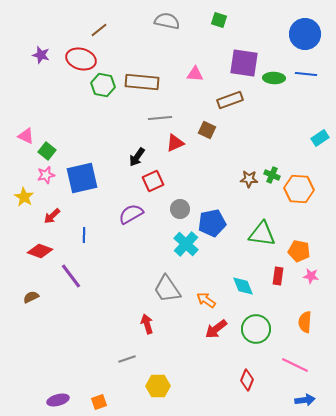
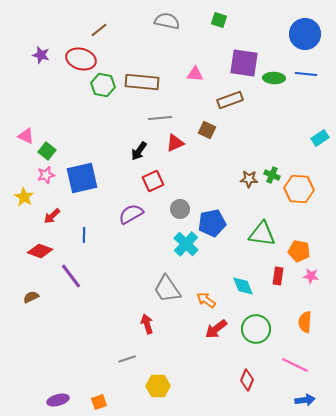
black arrow at (137, 157): moved 2 px right, 6 px up
